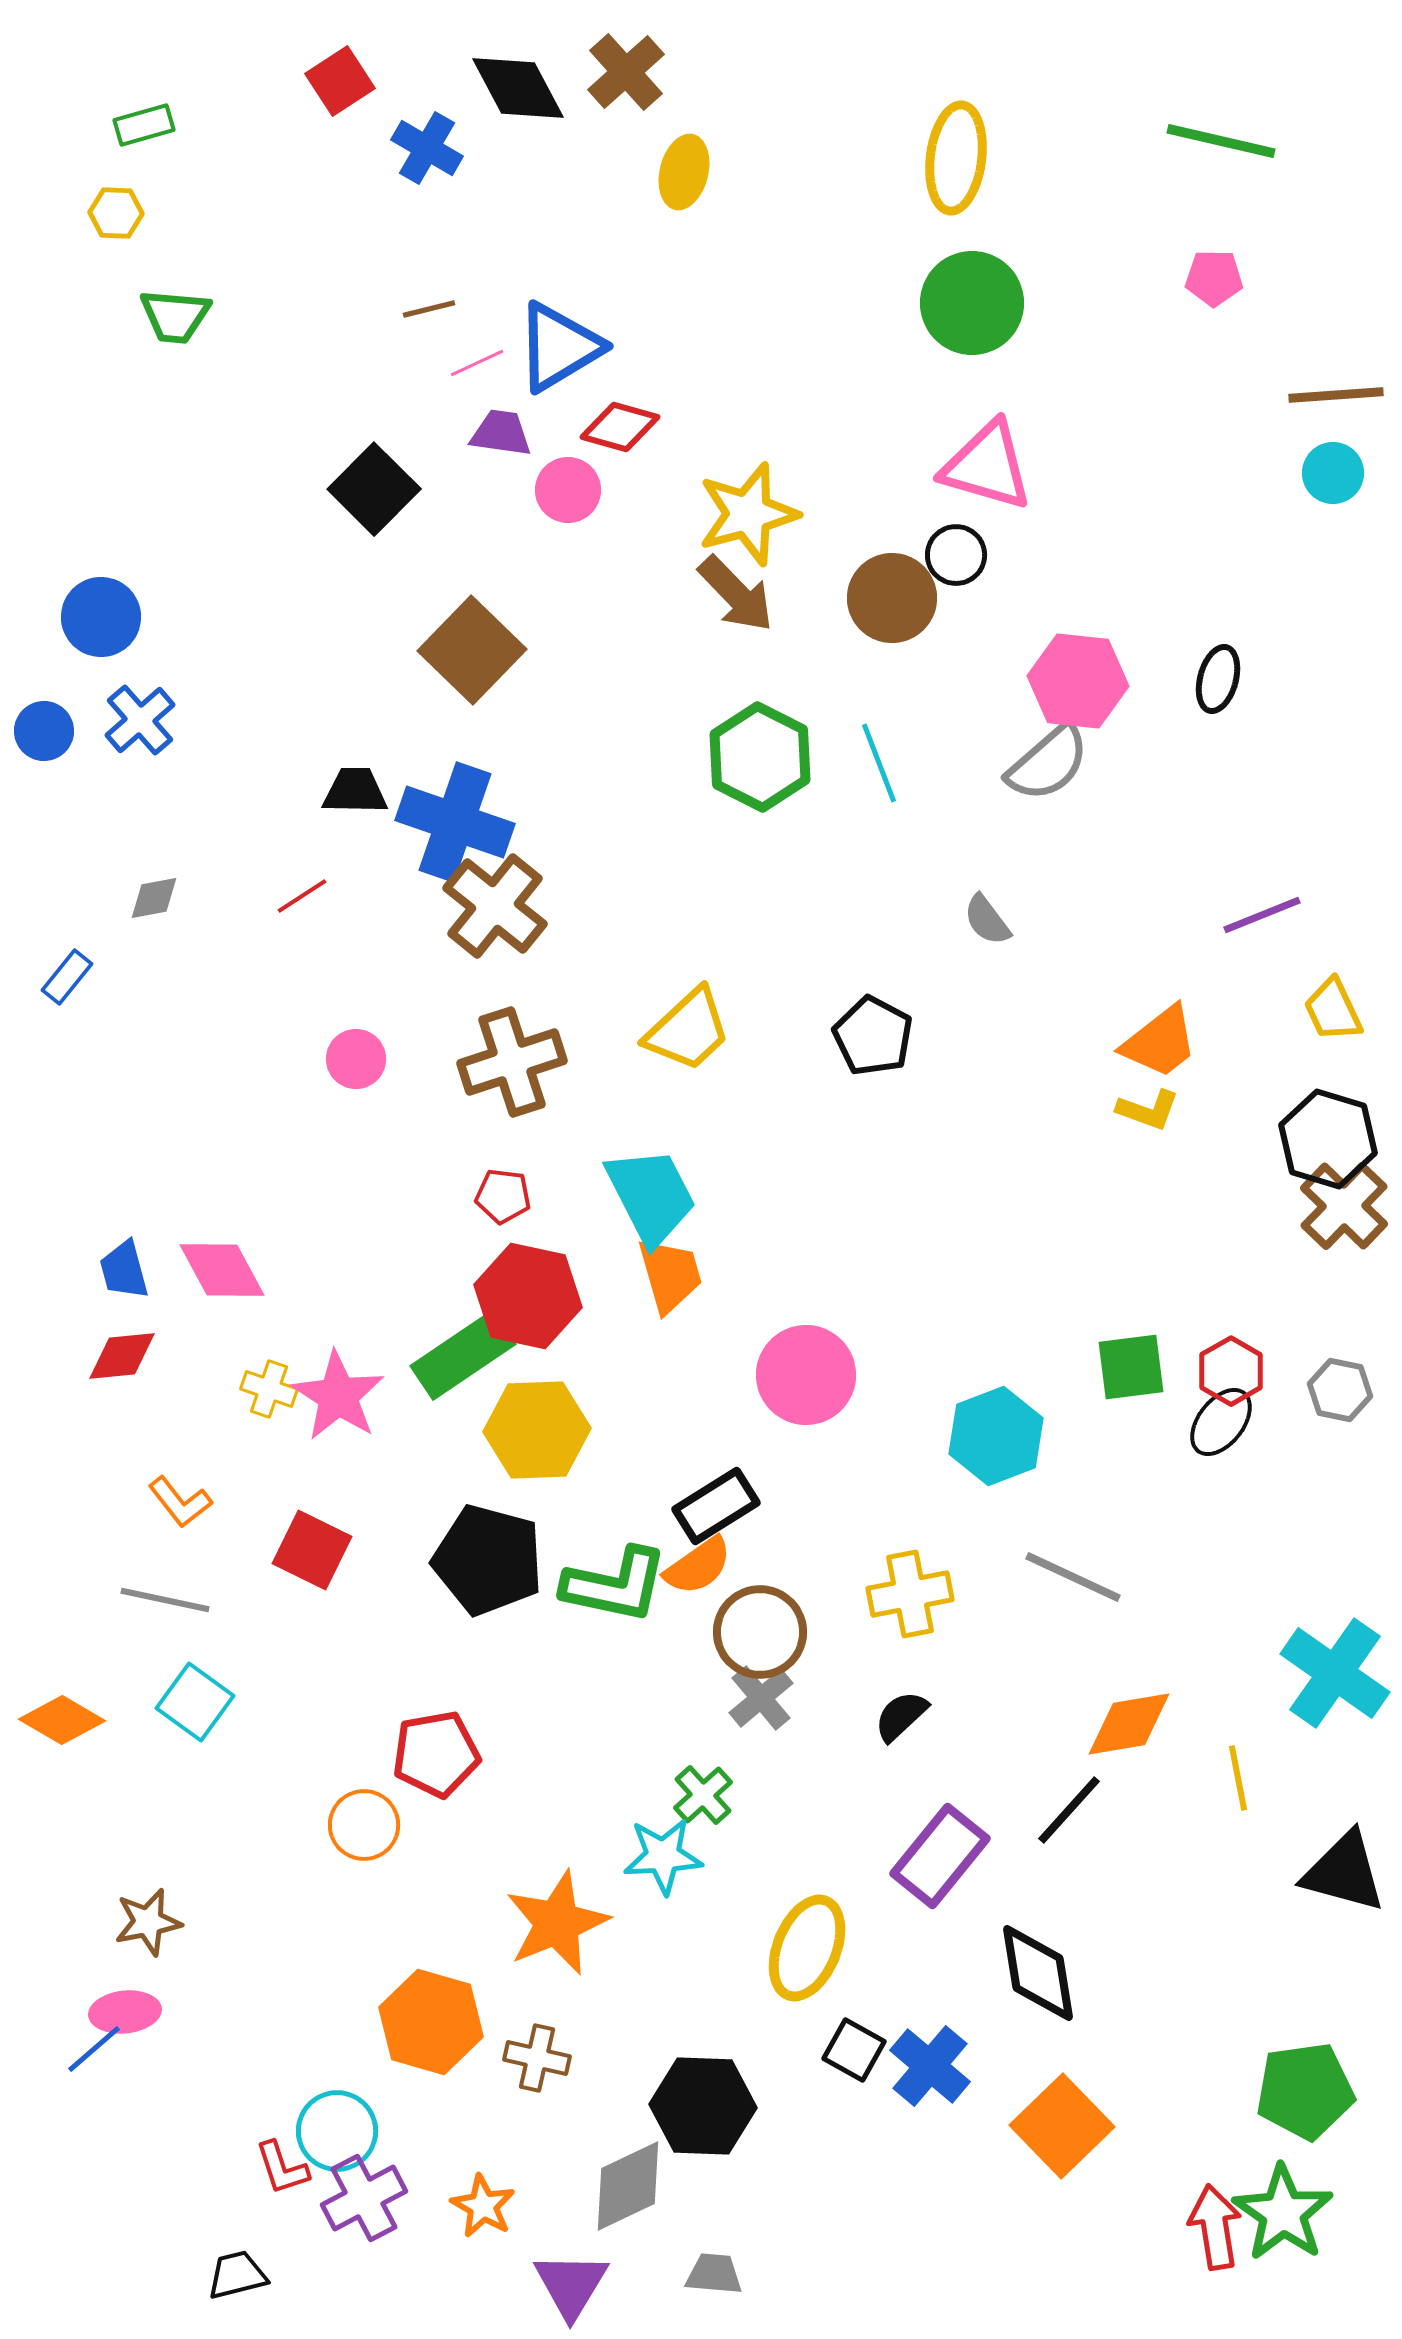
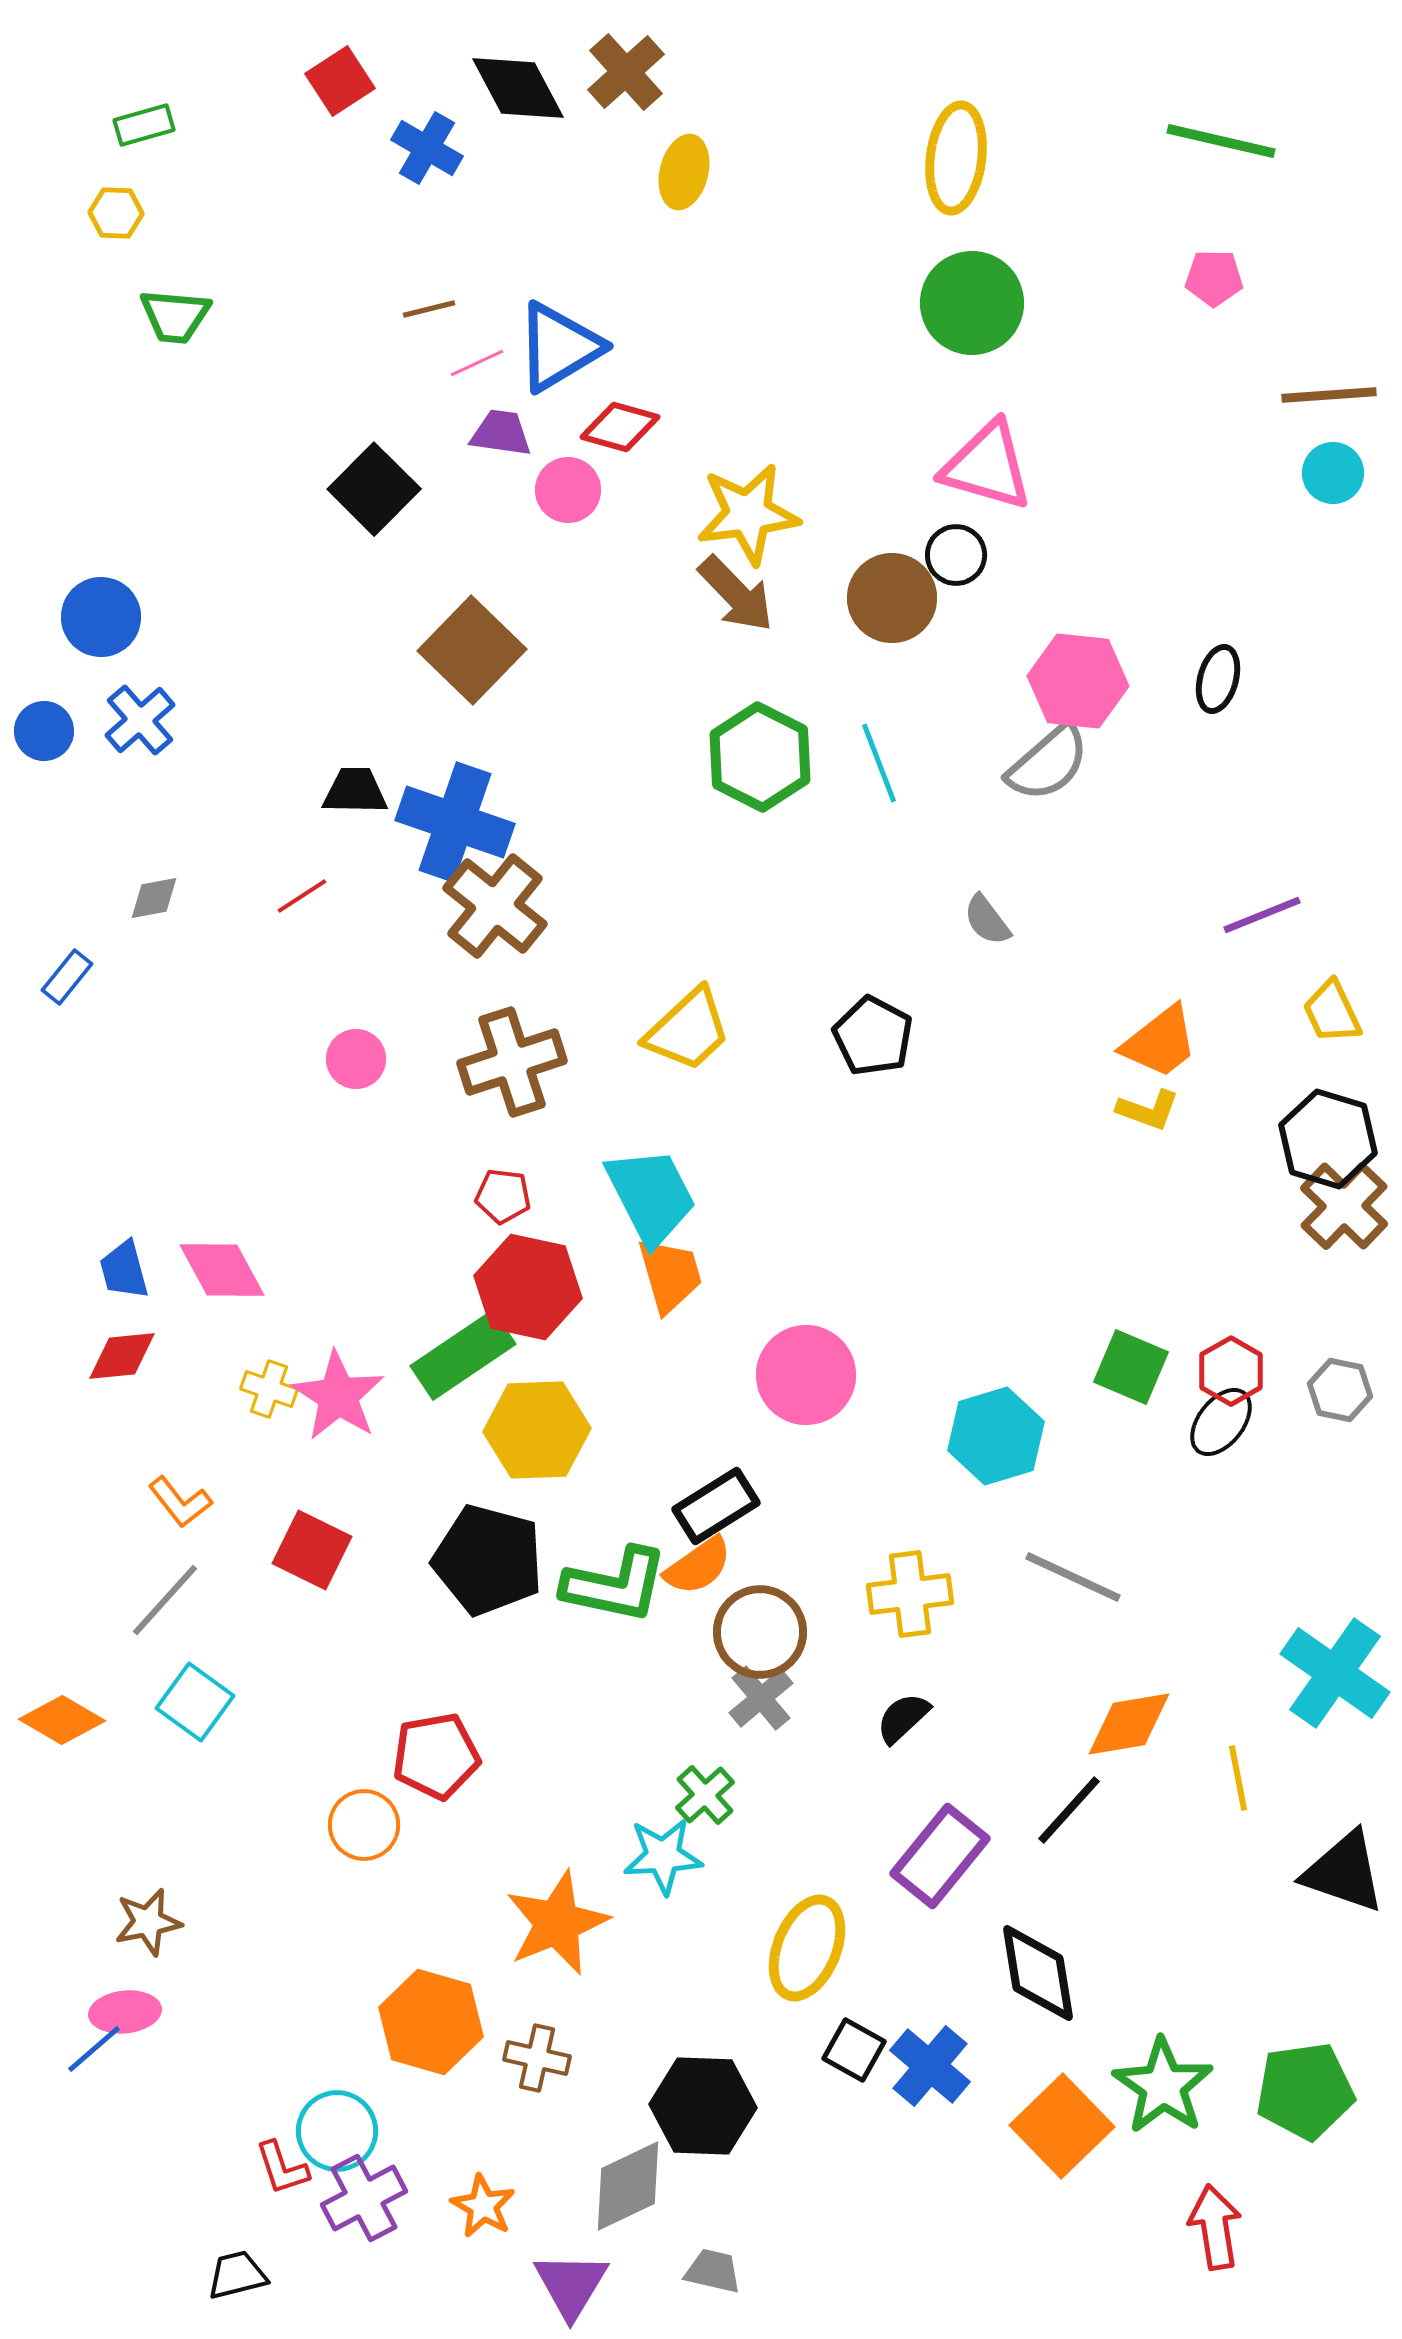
brown line at (1336, 395): moved 7 px left
yellow star at (748, 514): rotated 8 degrees clockwise
yellow trapezoid at (1333, 1010): moved 1 px left, 2 px down
red hexagon at (528, 1296): moved 9 px up
green square at (1131, 1367): rotated 30 degrees clockwise
cyan hexagon at (996, 1436): rotated 4 degrees clockwise
yellow cross at (910, 1594): rotated 4 degrees clockwise
gray line at (165, 1600): rotated 60 degrees counterclockwise
black semicircle at (901, 1716): moved 2 px right, 2 px down
red pentagon at (436, 1754): moved 2 px down
green cross at (703, 1795): moved 2 px right
black triangle at (1344, 1872): rotated 4 degrees clockwise
green star at (1283, 2213): moved 120 px left, 127 px up
gray trapezoid at (714, 2274): moved 1 px left, 3 px up; rotated 8 degrees clockwise
